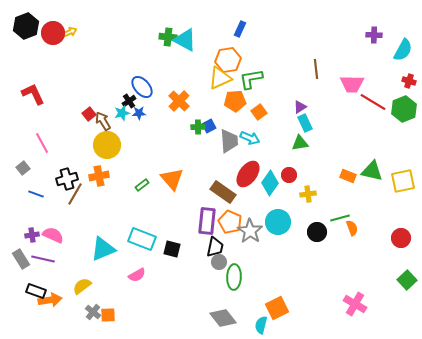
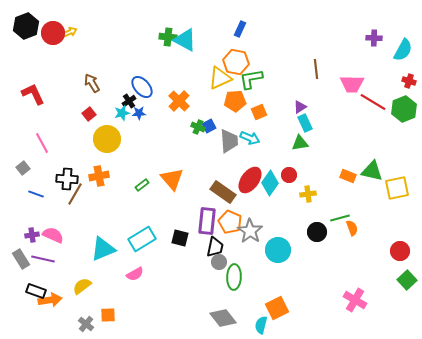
purple cross at (374, 35): moved 3 px down
orange hexagon at (228, 60): moved 8 px right, 2 px down; rotated 20 degrees clockwise
orange square at (259, 112): rotated 14 degrees clockwise
brown arrow at (103, 121): moved 11 px left, 38 px up
green cross at (198, 127): rotated 24 degrees clockwise
yellow circle at (107, 145): moved 6 px up
red ellipse at (248, 174): moved 2 px right, 6 px down
black cross at (67, 179): rotated 20 degrees clockwise
yellow square at (403, 181): moved 6 px left, 7 px down
cyan circle at (278, 222): moved 28 px down
red circle at (401, 238): moved 1 px left, 13 px down
cyan rectangle at (142, 239): rotated 52 degrees counterclockwise
black square at (172, 249): moved 8 px right, 11 px up
pink semicircle at (137, 275): moved 2 px left, 1 px up
pink cross at (355, 304): moved 4 px up
gray cross at (93, 312): moved 7 px left, 12 px down
